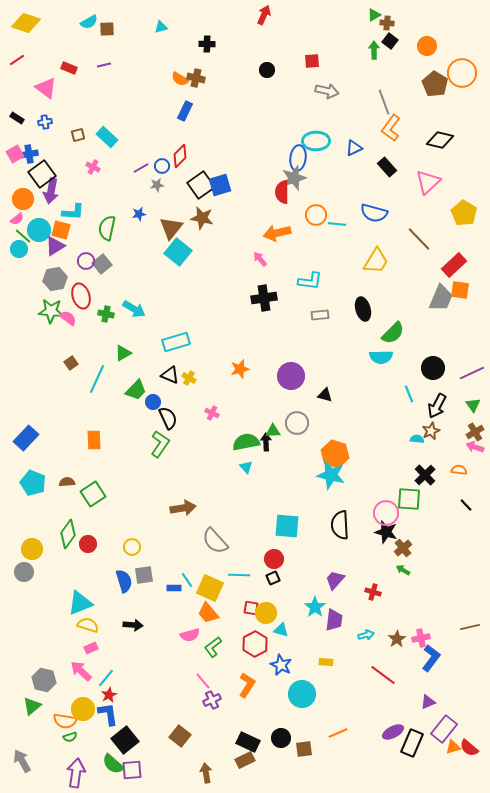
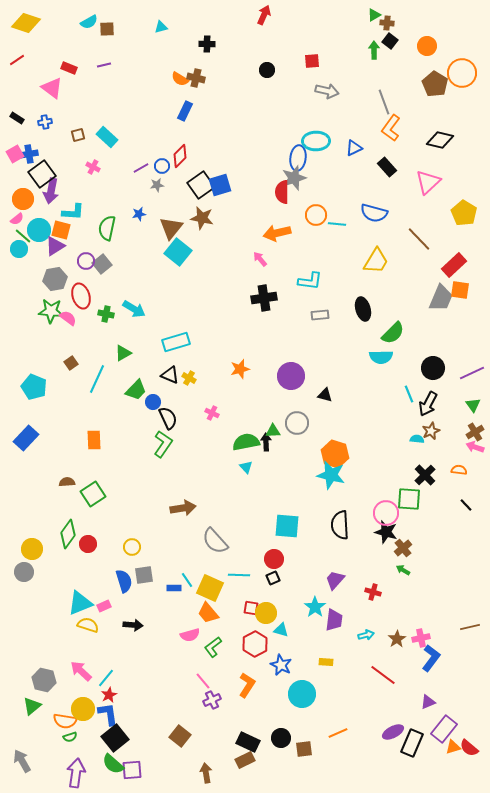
pink triangle at (46, 88): moved 6 px right
black arrow at (437, 406): moved 9 px left, 2 px up
green L-shape at (160, 444): moved 3 px right
cyan pentagon at (33, 483): moved 1 px right, 96 px up
pink rectangle at (91, 648): moved 13 px right, 42 px up
black square at (125, 740): moved 10 px left, 2 px up
